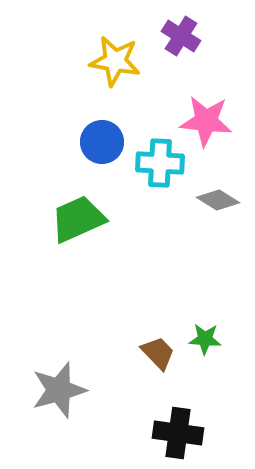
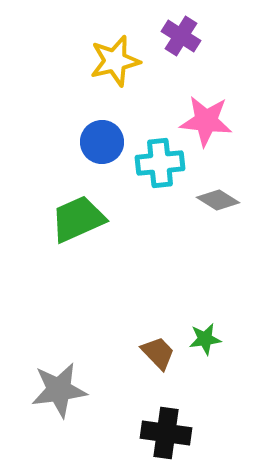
yellow star: rotated 24 degrees counterclockwise
cyan cross: rotated 9 degrees counterclockwise
green star: rotated 12 degrees counterclockwise
gray star: rotated 8 degrees clockwise
black cross: moved 12 px left
